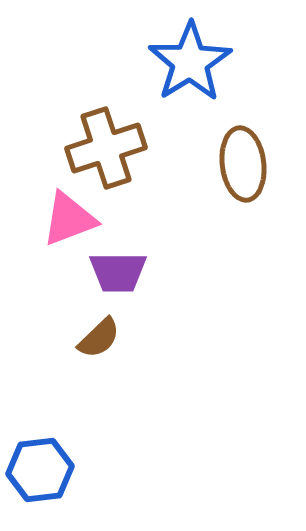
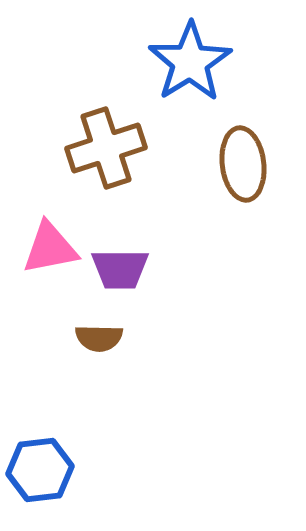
pink triangle: moved 19 px left, 29 px down; rotated 10 degrees clockwise
purple trapezoid: moved 2 px right, 3 px up
brown semicircle: rotated 45 degrees clockwise
